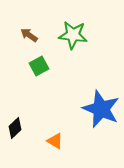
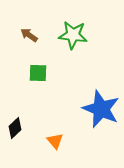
green square: moved 1 px left, 7 px down; rotated 30 degrees clockwise
orange triangle: rotated 18 degrees clockwise
